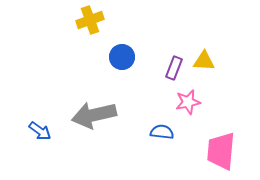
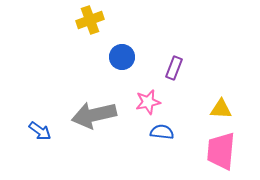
yellow triangle: moved 17 px right, 48 px down
pink star: moved 40 px left
